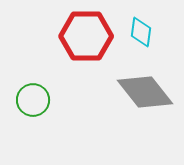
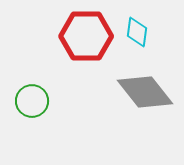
cyan diamond: moved 4 px left
green circle: moved 1 px left, 1 px down
